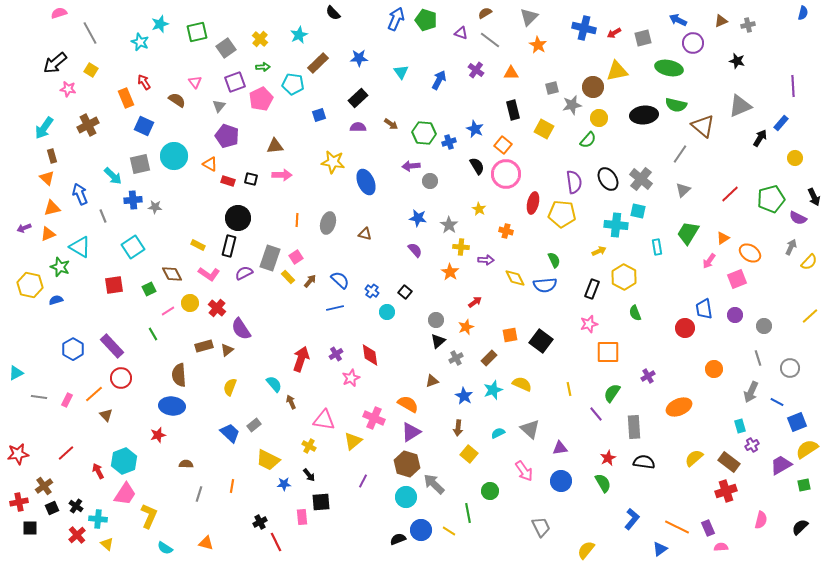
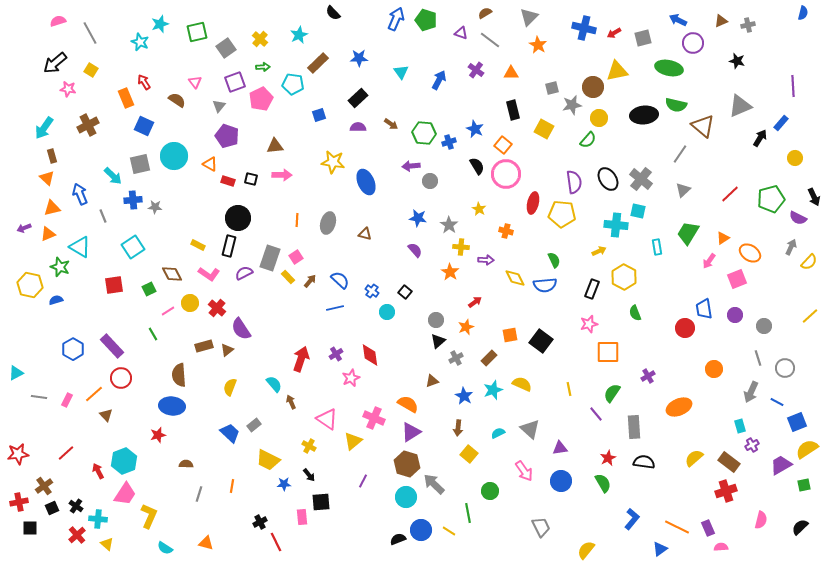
pink semicircle at (59, 13): moved 1 px left, 8 px down
gray circle at (790, 368): moved 5 px left
pink triangle at (324, 420): moved 3 px right, 1 px up; rotated 25 degrees clockwise
